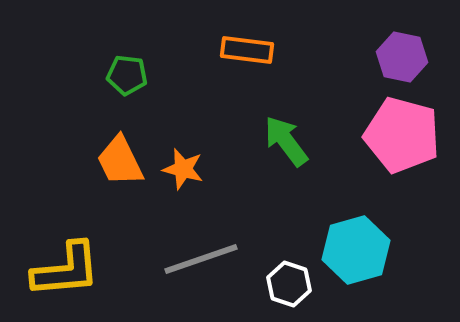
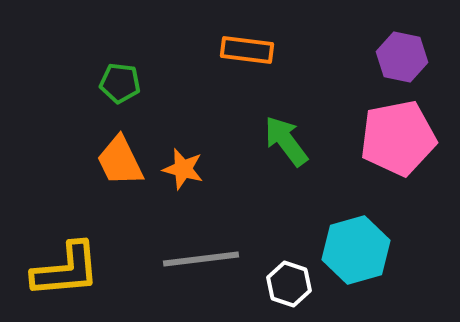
green pentagon: moved 7 px left, 8 px down
pink pentagon: moved 4 px left, 3 px down; rotated 26 degrees counterclockwise
gray line: rotated 12 degrees clockwise
